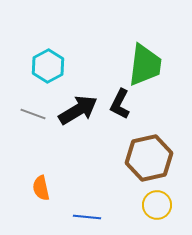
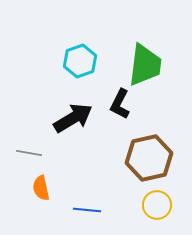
cyan hexagon: moved 32 px right, 5 px up; rotated 8 degrees clockwise
black arrow: moved 5 px left, 8 px down
gray line: moved 4 px left, 39 px down; rotated 10 degrees counterclockwise
blue line: moved 7 px up
